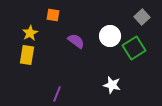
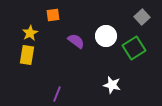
orange square: rotated 16 degrees counterclockwise
white circle: moved 4 px left
